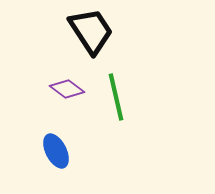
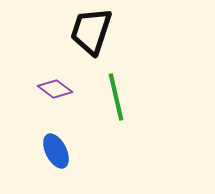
black trapezoid: rotated 129 degrees counterclockwise
purple diamond: moved 12 px left
